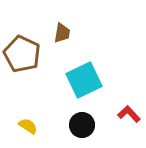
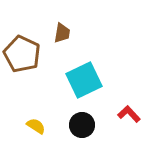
yellow semicircle: moved 8 px right
